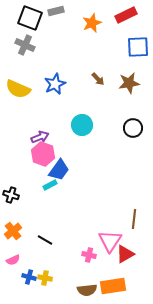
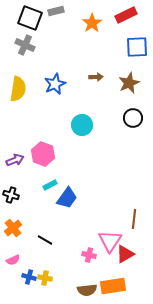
orange star: rotated 12 degrees counterclockwise
blue square: moved 1 px left
brown arrow: moved 2 px left, 2 px up; rotated 48 degrees counterclockwise
brown star: rotated 15 degrees counterclockwise
yellow semicircle: rotated 105 degrees counterclockwise
black circle: moved 10 px up
purple arrow: moved 25 px left, 23 px down
blue trapezoid: moved 8 px right, 28 px down
orange cross: moved 3 px up
